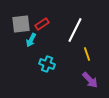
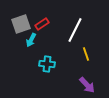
gray square: rotated 12 degrees counterclockwise
yellow line: moved 1 px left
cyan cross: rotated 14 degrees counterclockwise
purple arrow: moved 3 px left, 5 px down
